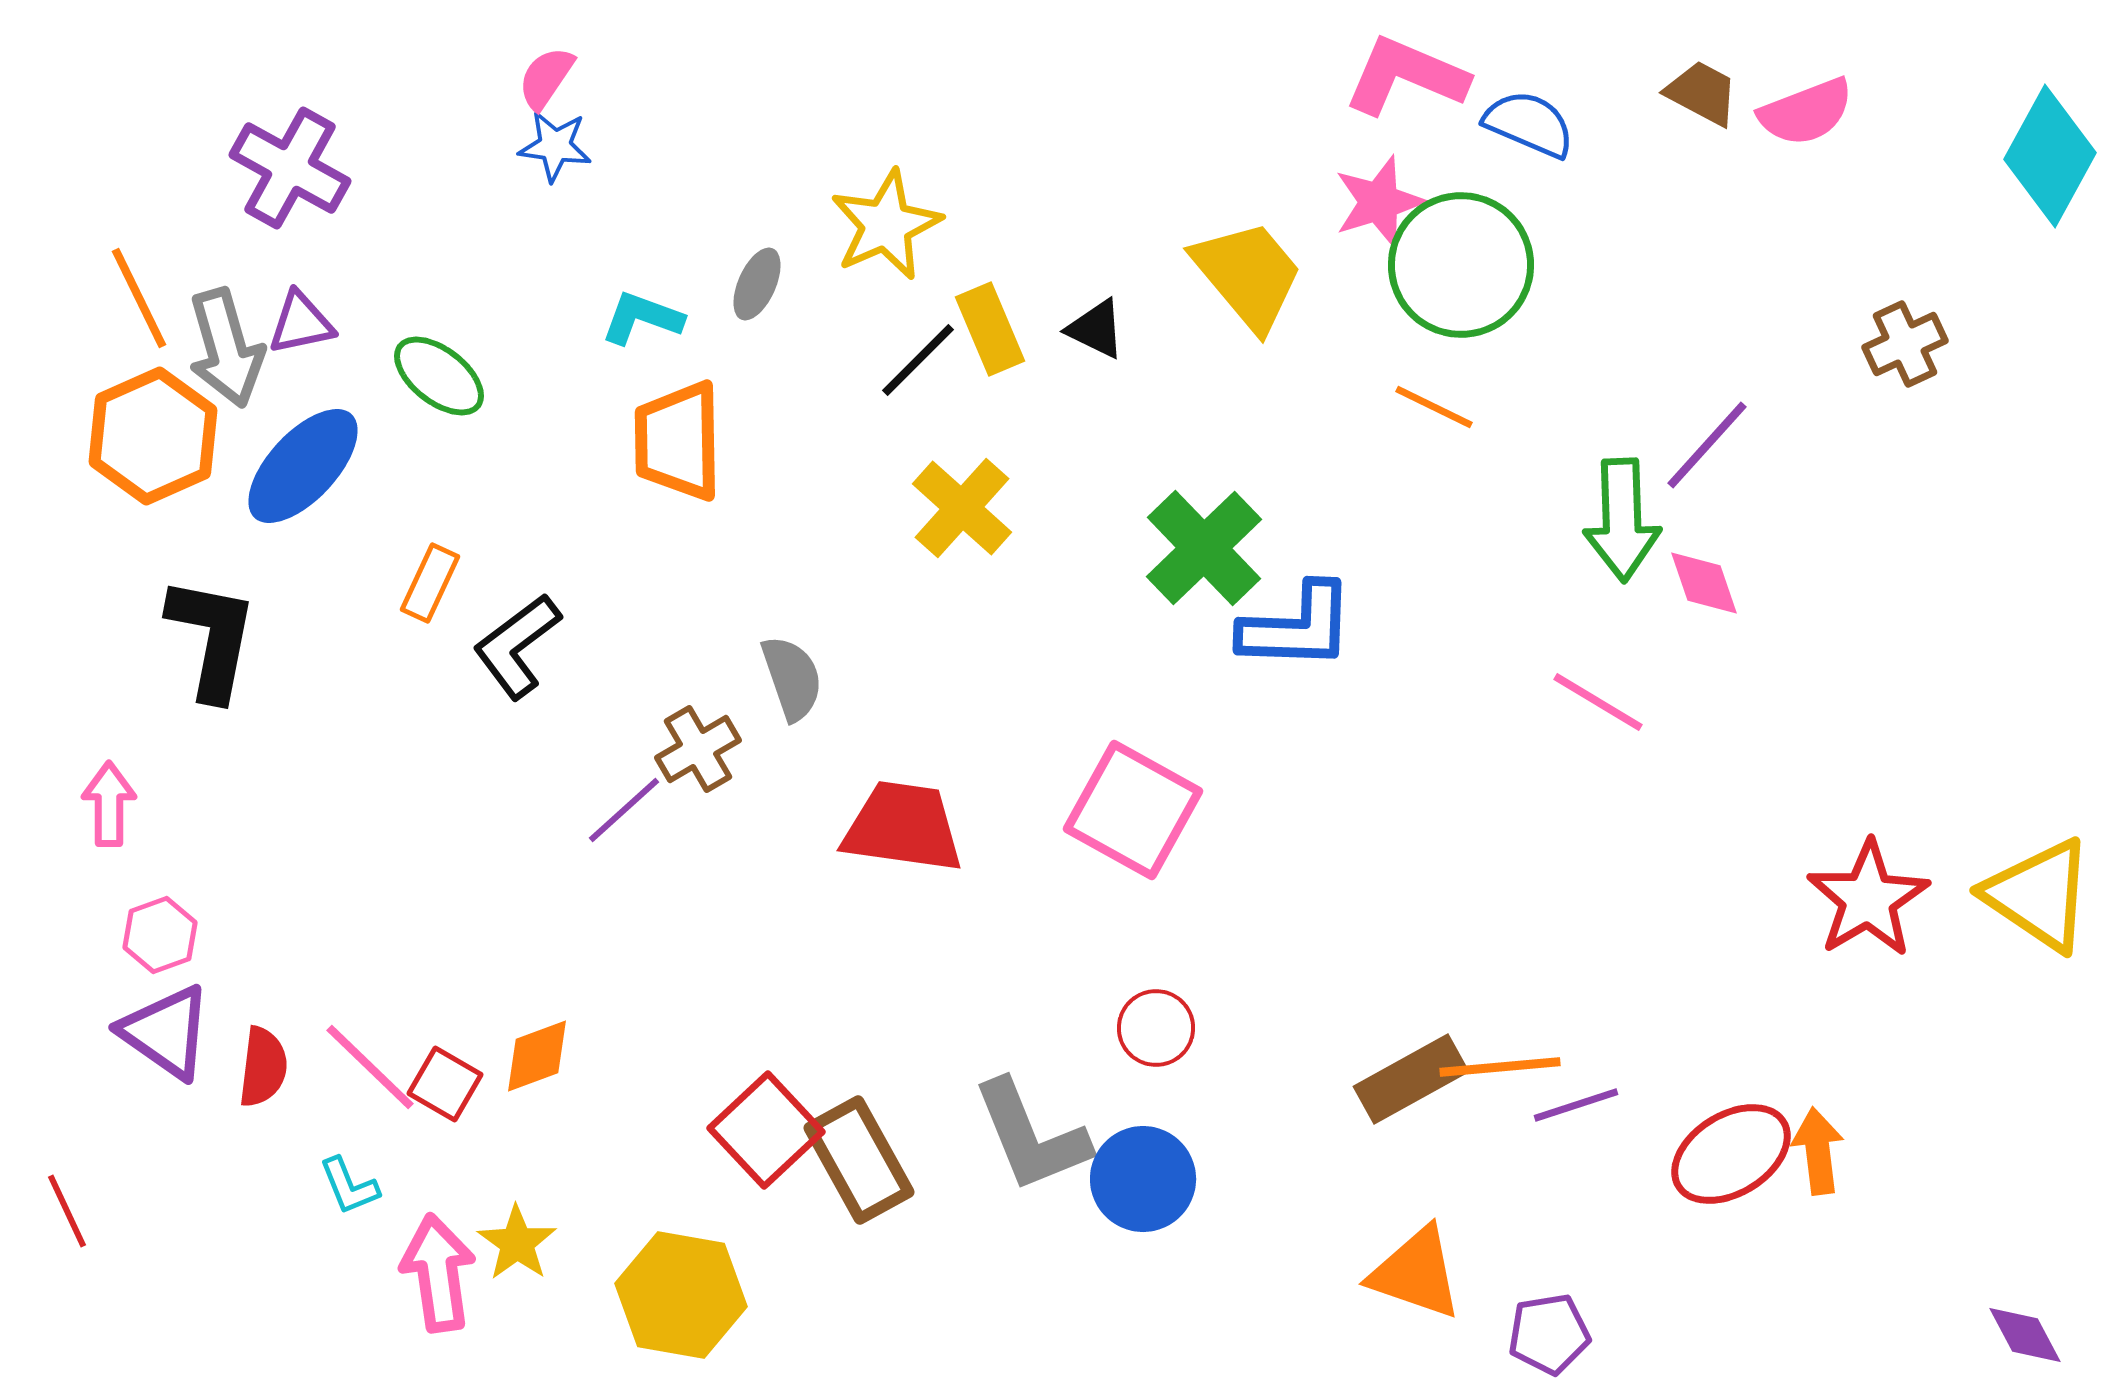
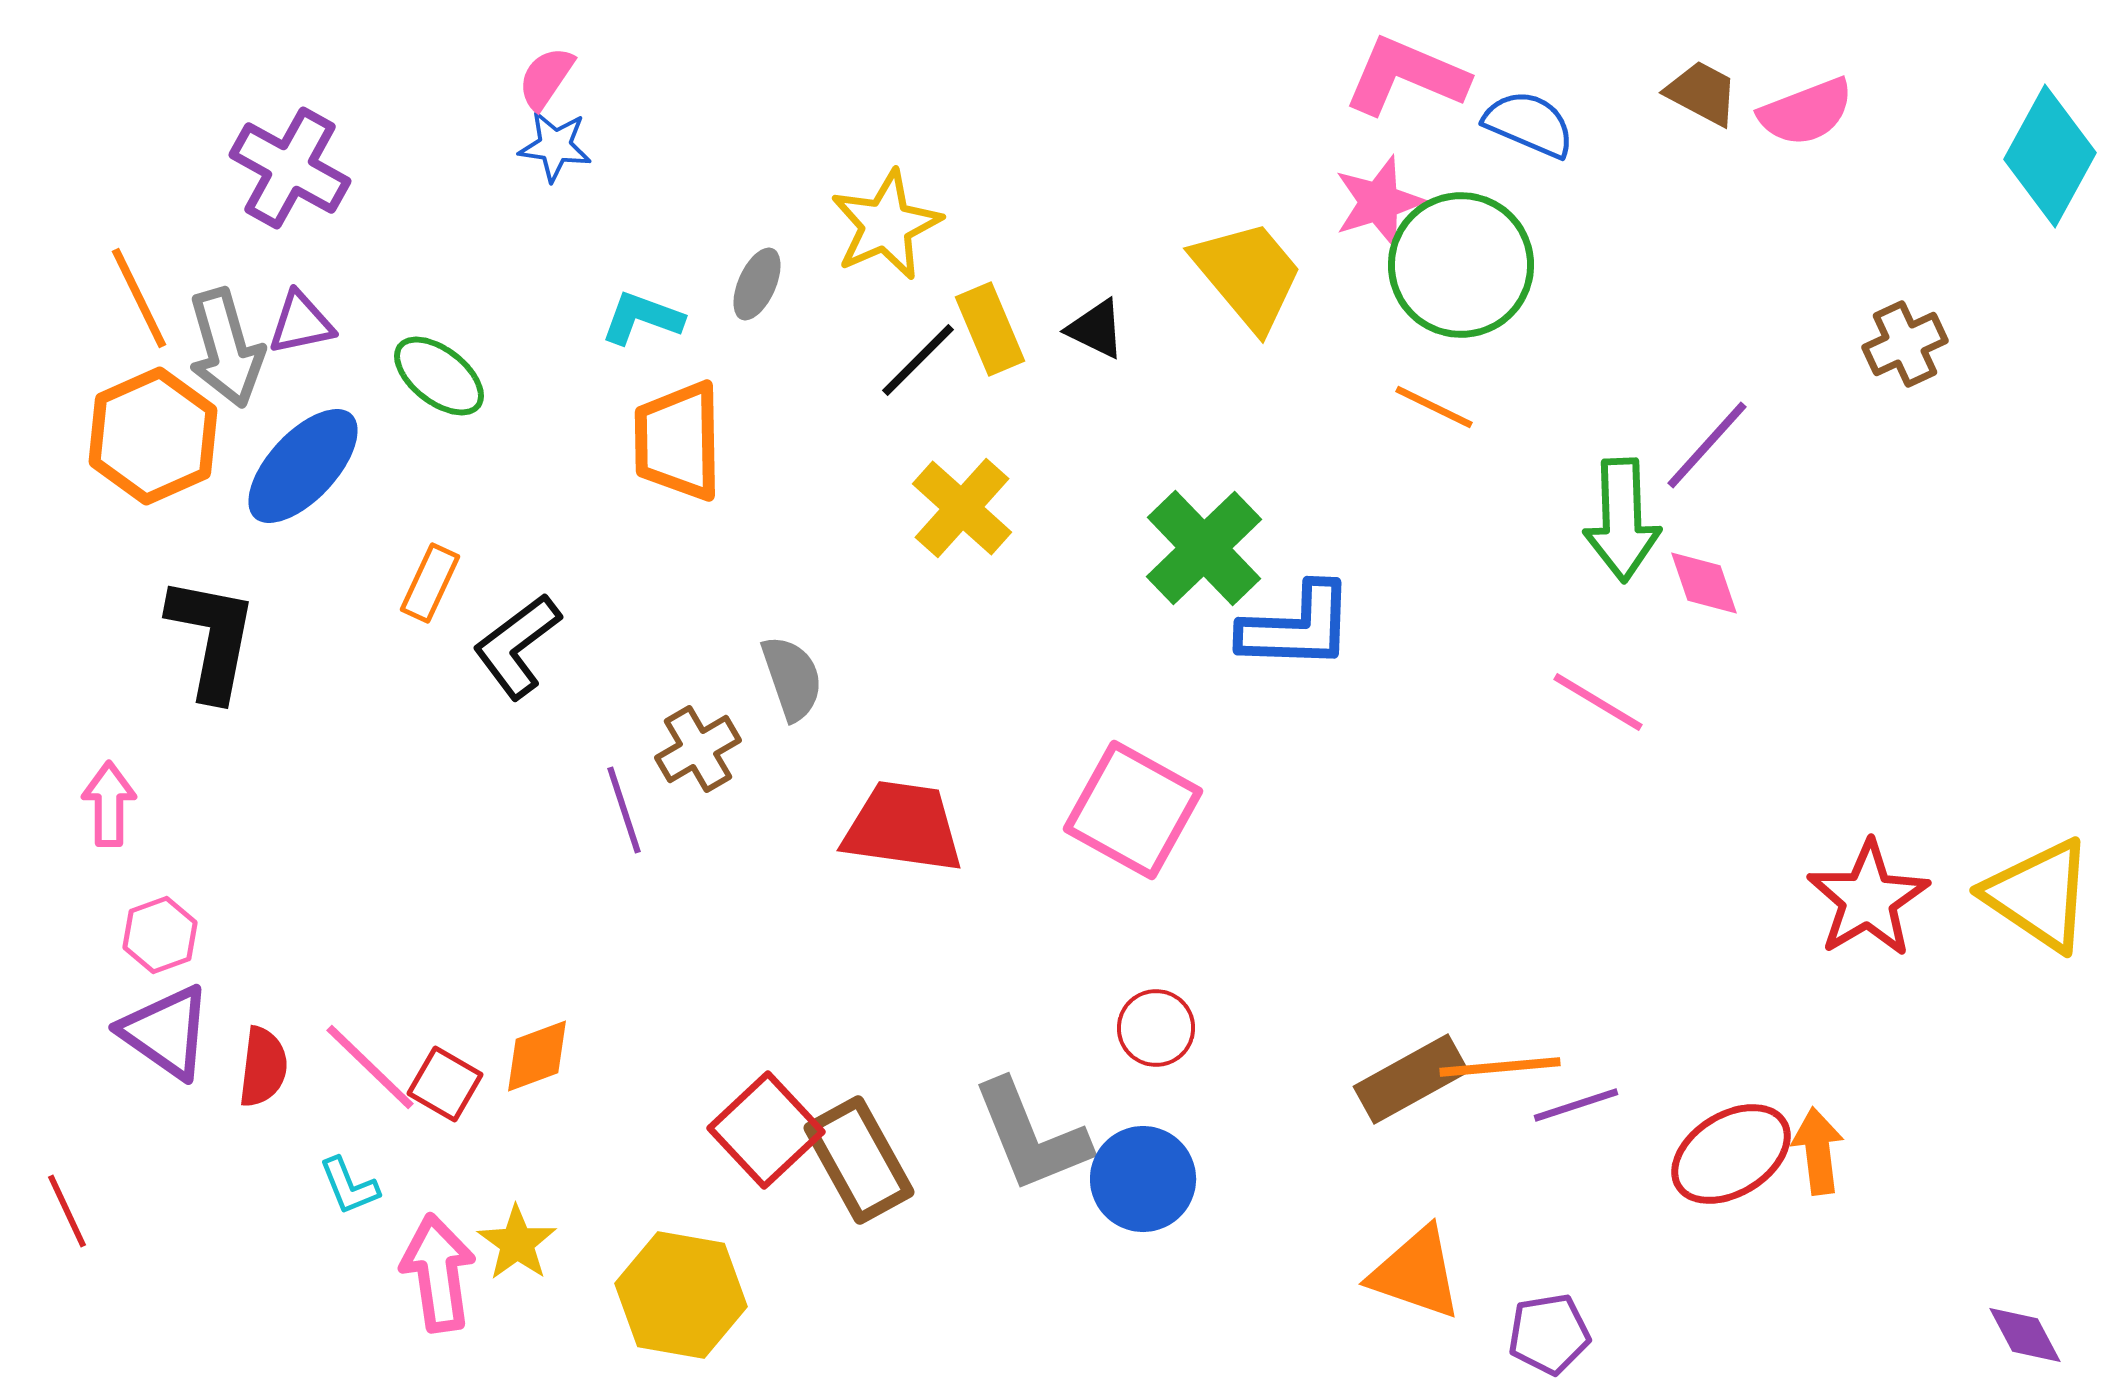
purple line at (624, 810): rotated 66 degrees counterclockwise
